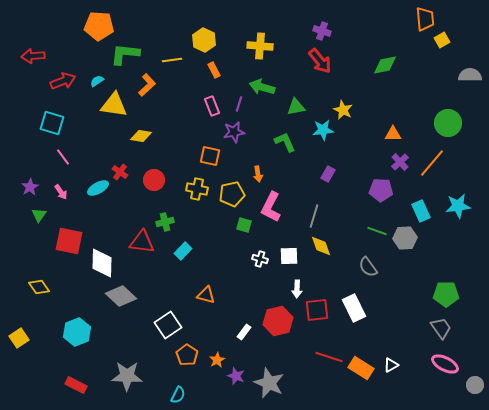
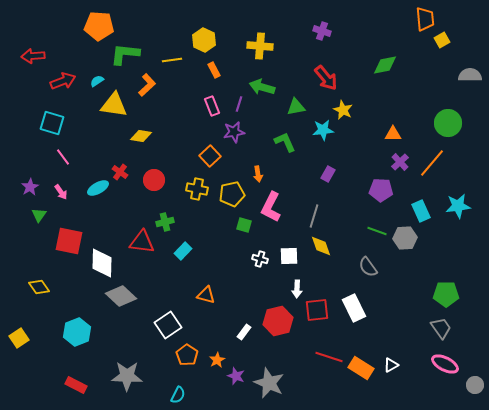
red arrow at (320, 61): moved 6 px right, 17 px down
orange square at (210, 156): rotated 35 degrees clockwise
